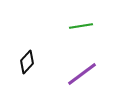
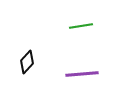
purple line: rotated 32 degrees clockwise
